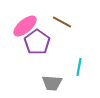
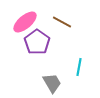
pink ellipse: moved 4 px up
gray trapezoid: rotated 125 degrees counterclockwise
